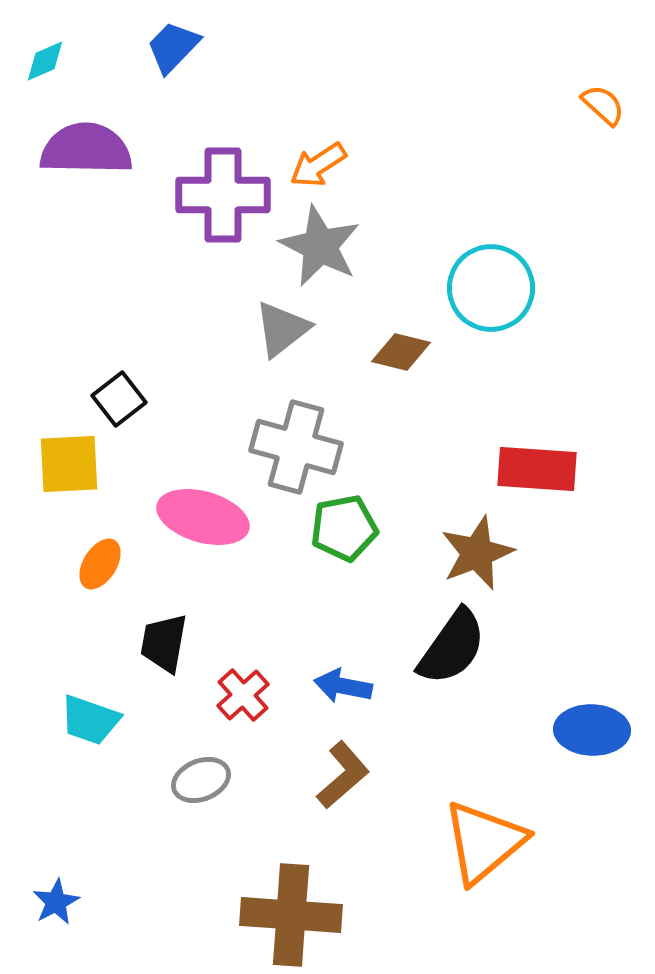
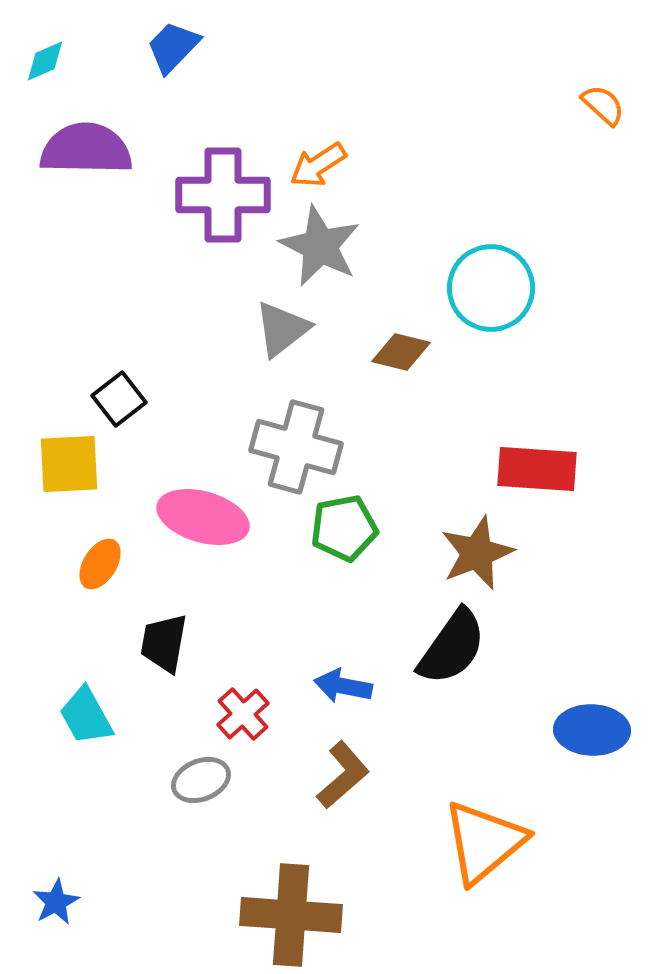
red cross: moved 19 px down
cyan trapezoid: moved 4 px left, 4 px up; rotated 42 degrees clockwise
